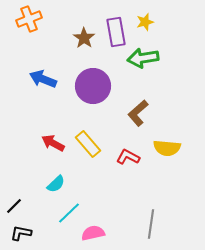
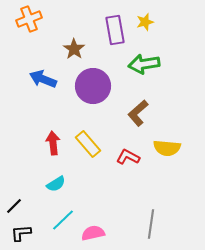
purple rectangle: moved 1 px left, 2 px up
brown star: moved 10 px left, 11 px down
green arrow: moved 1 px right, 6 px down
red arrow: rotated 55 degrees clockwise
cyan semicircle: rotated 12 degrees clockwise
cyan line: moved 6 px left, 7 px down
black L-shape: rotated 15 degrees counterclockwise
